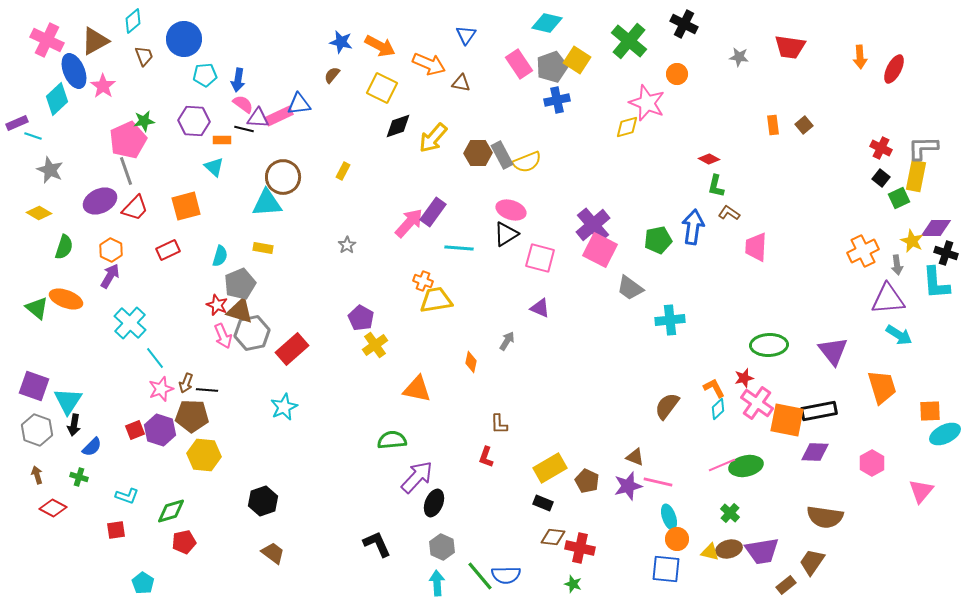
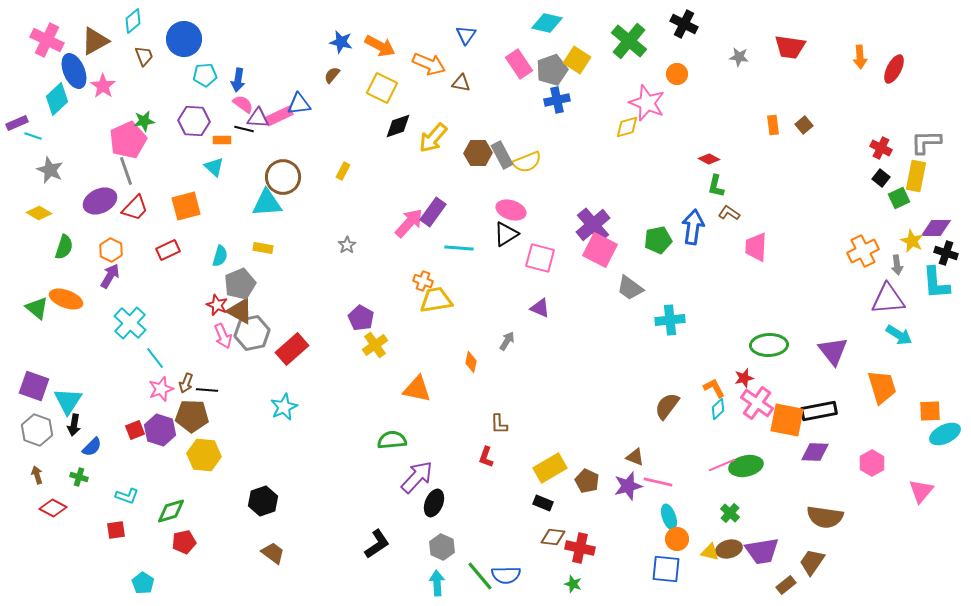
gray pentagon at (552, 67): moved 3 px down
gray L-shape at (923, 148): moved 3 px right, 6 px up
brown triangle at (240, 311): rotated 12 degrees clockwise
black L-shape at (377, 544): rotated 80 degrees clockwise
